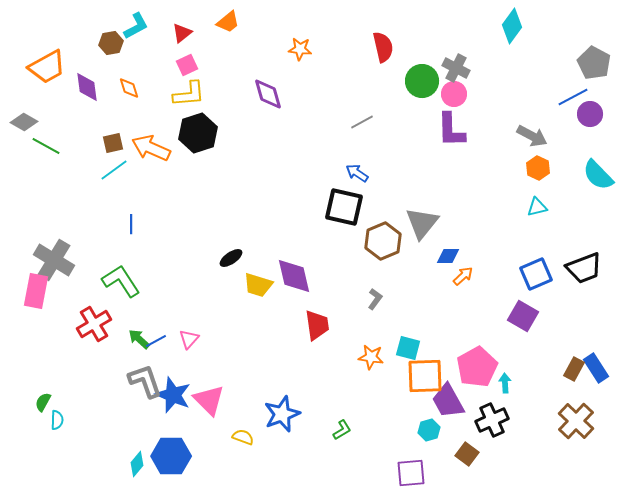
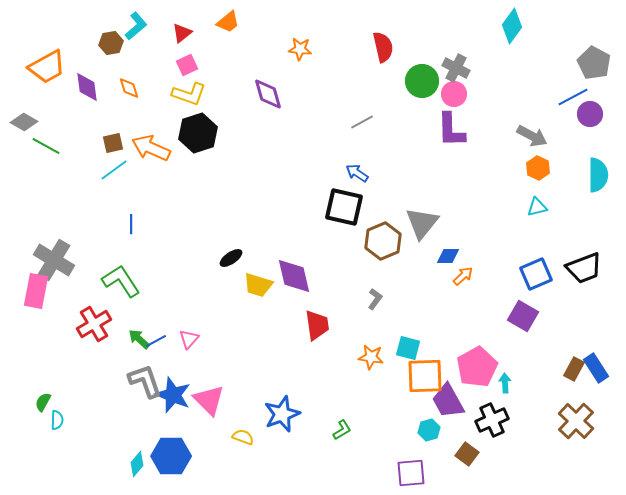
cyan L-shape at (136, 26): rotated 12 degrees counterclockwise
yellow L-shape at (189, 94): rotated 24 degrees clockwise
cyan semicircle at (598, 175): rotated 136 degrees counterclockwise
